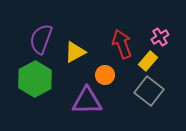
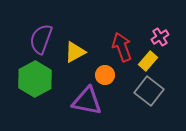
red arrow: moved 3 px down
purple triangle: rotated 12 degrees clockwise
